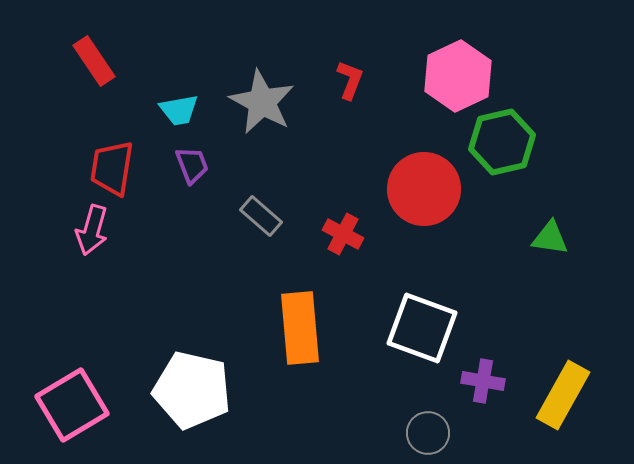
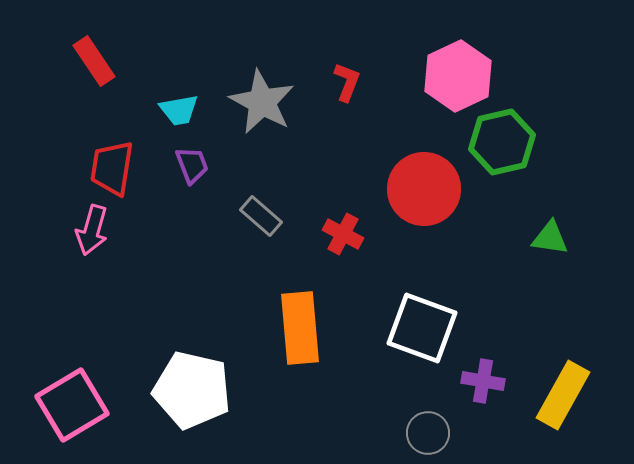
red L-shape: moved 3 px left, 2 px down
